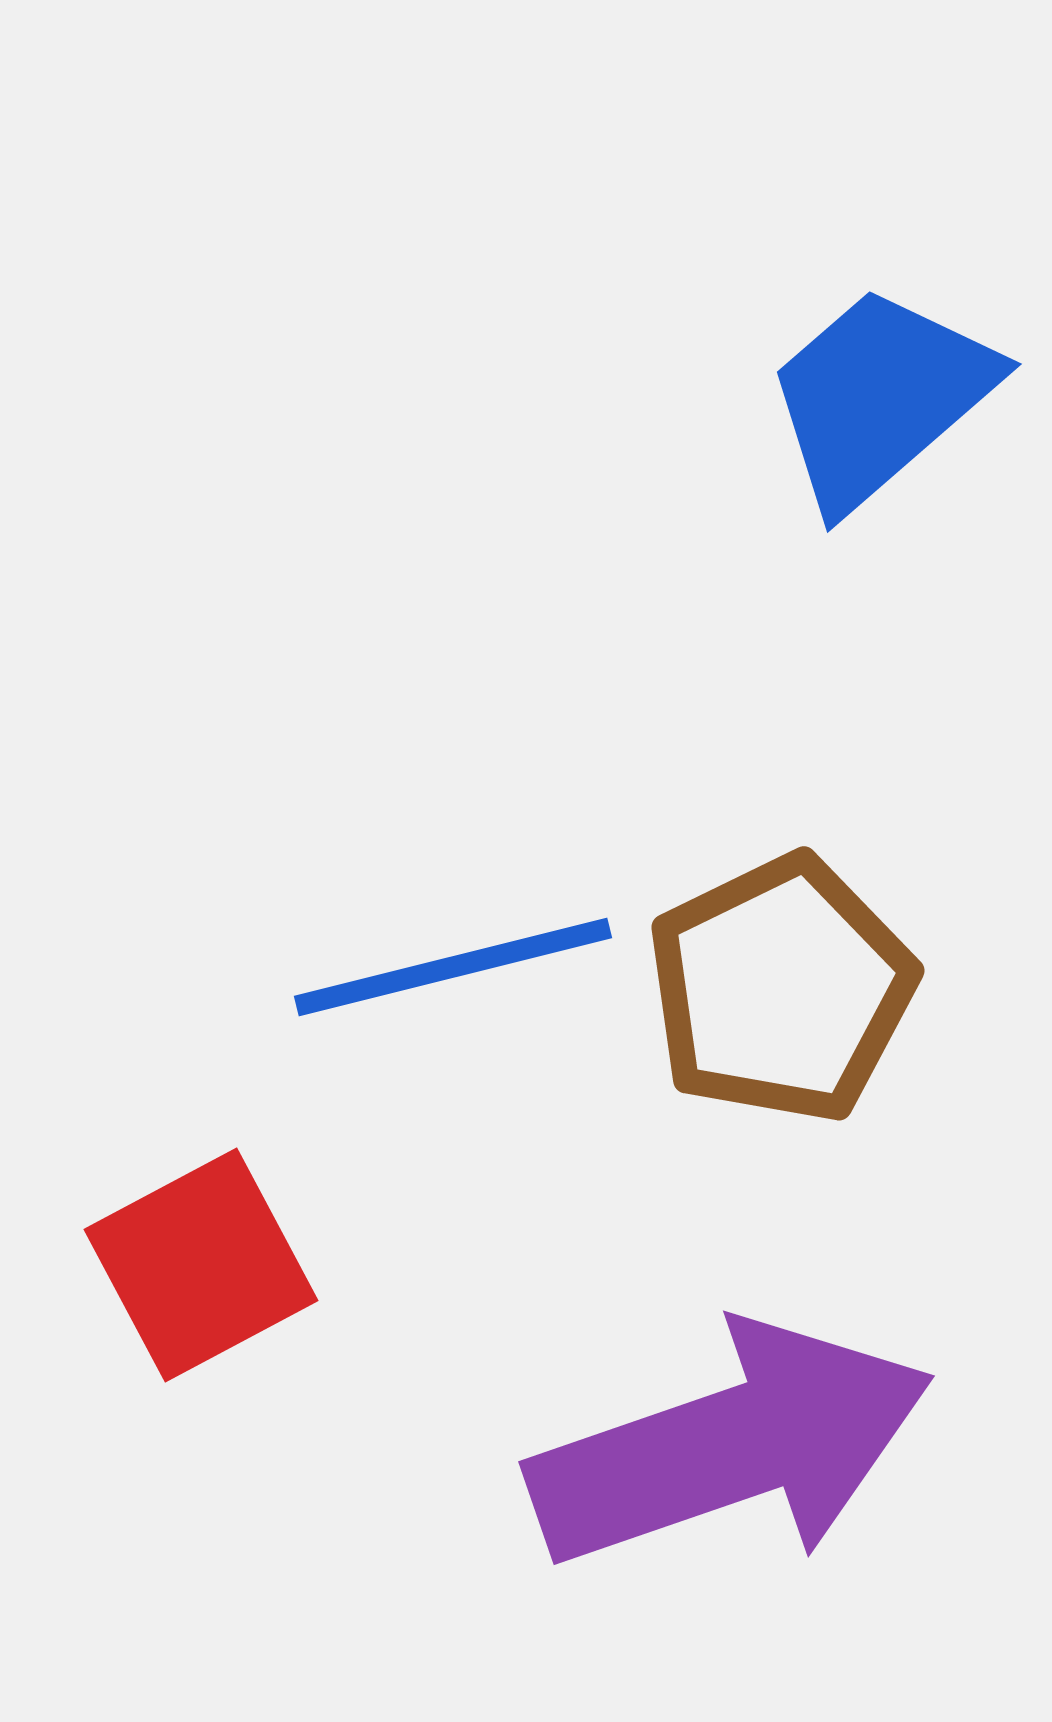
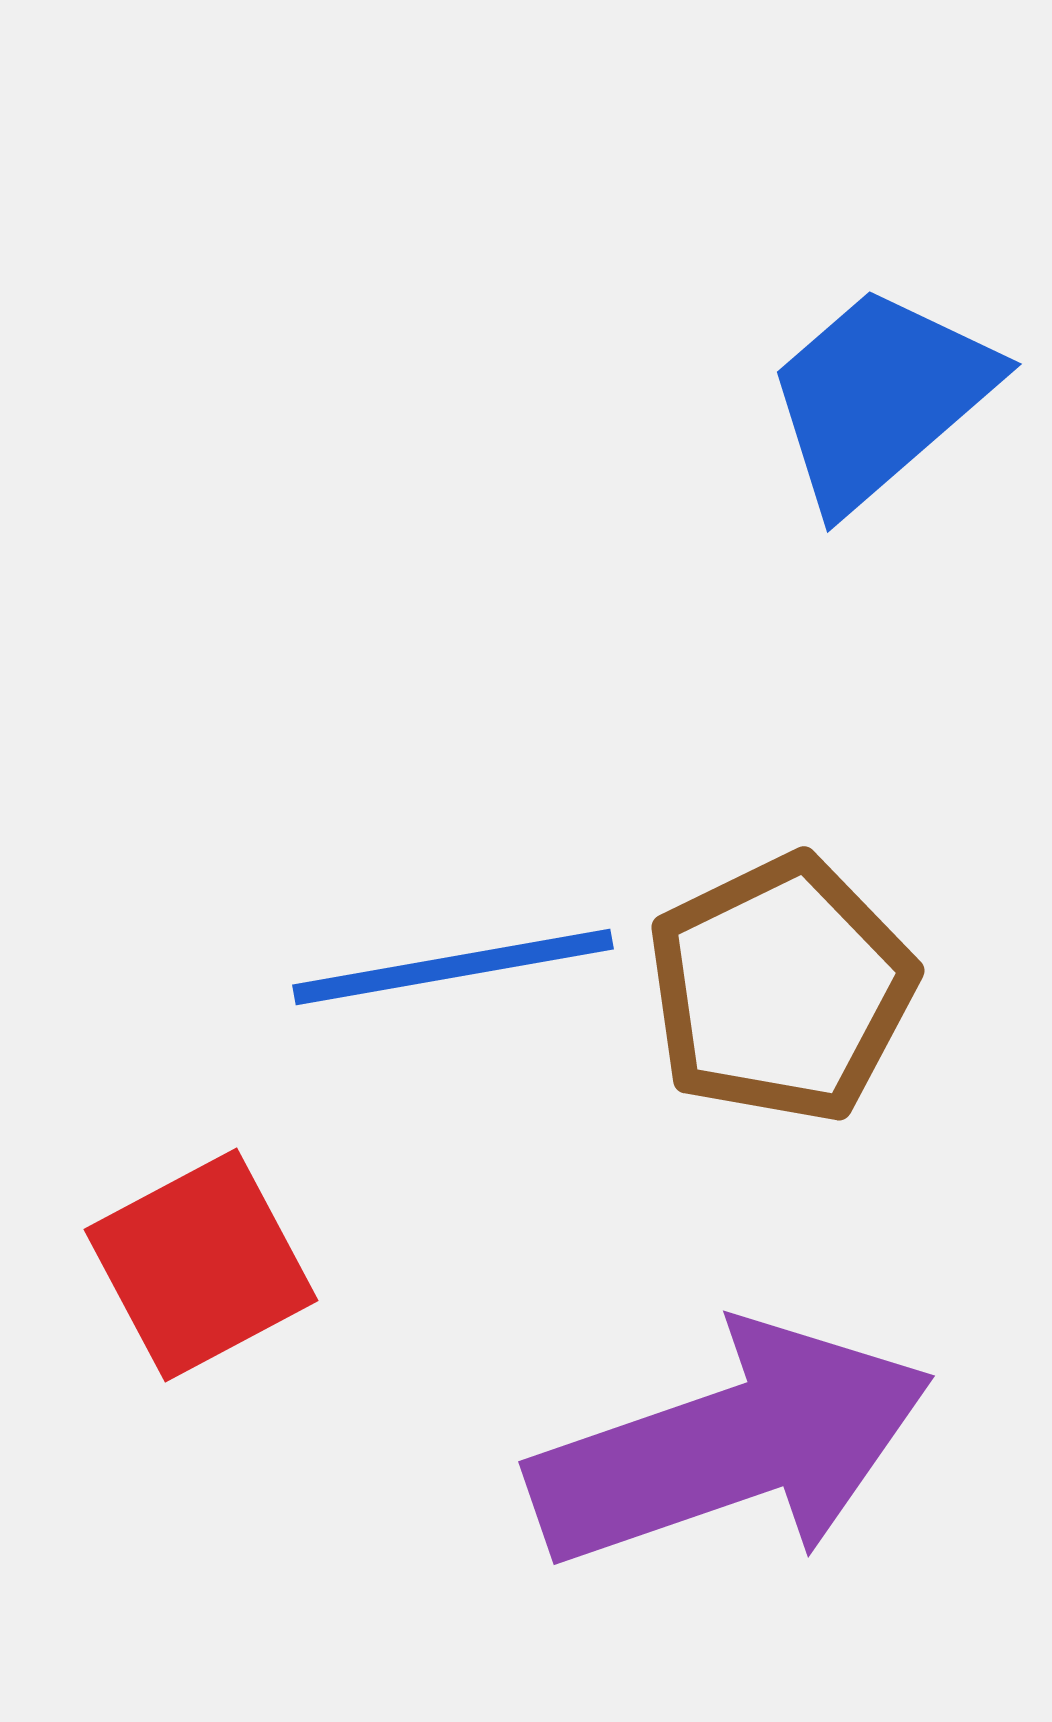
blue line: rotated 4 degrees clockwise
